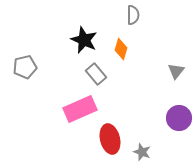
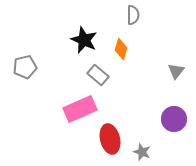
gray rectangle: moved 2 px right, 1 px down; rotated 10 degrees counterclockwise
purple circle: moved 5 px left, 1 px down
